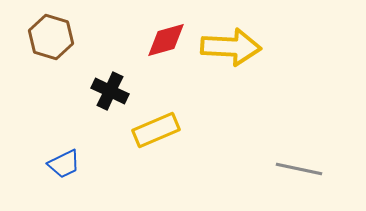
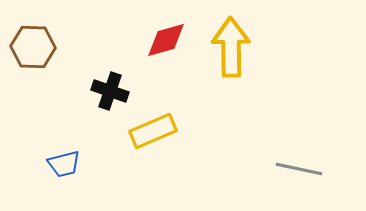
brown hexagon: moved 18 px left, 10 px down; rotated 15 degrees counterclockwise
yellow arrow: rotated 94 degrees counterclockwise
black cross: rotated 6 degrees counterclockwise
yellow rectangle: moved 3 px left, 1 px down
blue trapezoid: rotated 12 degrees clockwise
